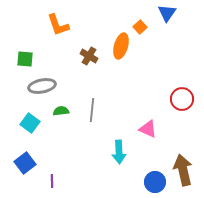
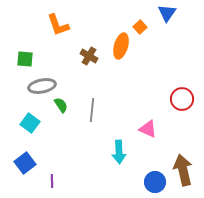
green semicircle: moved 6 px up; rotated 63 degrees clockwise
